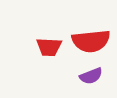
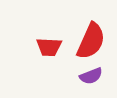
red semicircle: rotated 60 degrees counterclockwise
